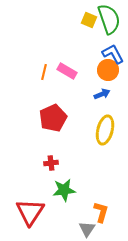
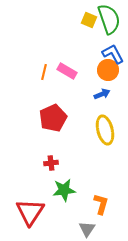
yellow ellipse: rotated 28 degrees counterclockwise
orange L-shape: moved 8 px up
